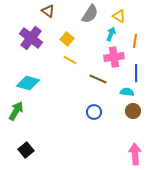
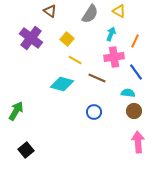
brown triangle: moved 2 px right
yellow triangle: moved 5 px up
orange line: rotated 16 degrees clockwise
yellow line: moved 5 px right
blue line: moved 1 px up; rotated 36 degrees counterclockwise
brown line: moved 1 px left, 1 px up
cyan diamond: moved 34 px right, 1 px down
cyan semicircle: moved 1 px right, 1 px down
brown circle: moved 1 px right
pink arrow: moved 3 px right, 12 px up
